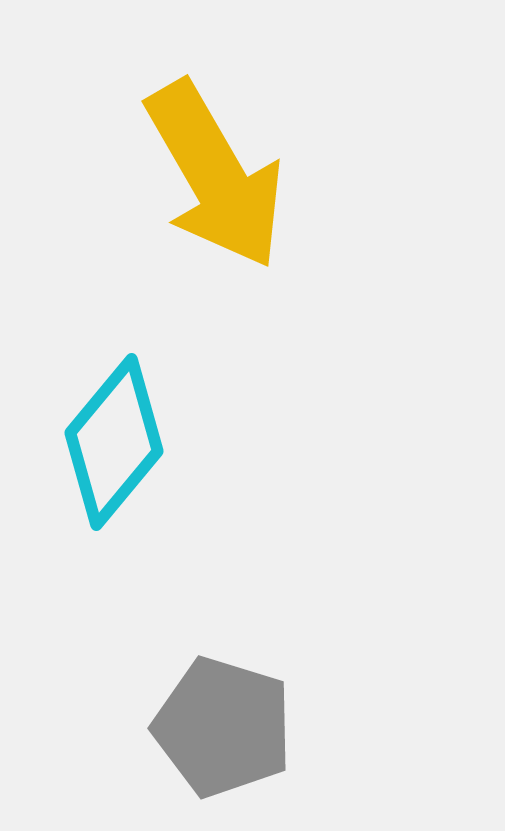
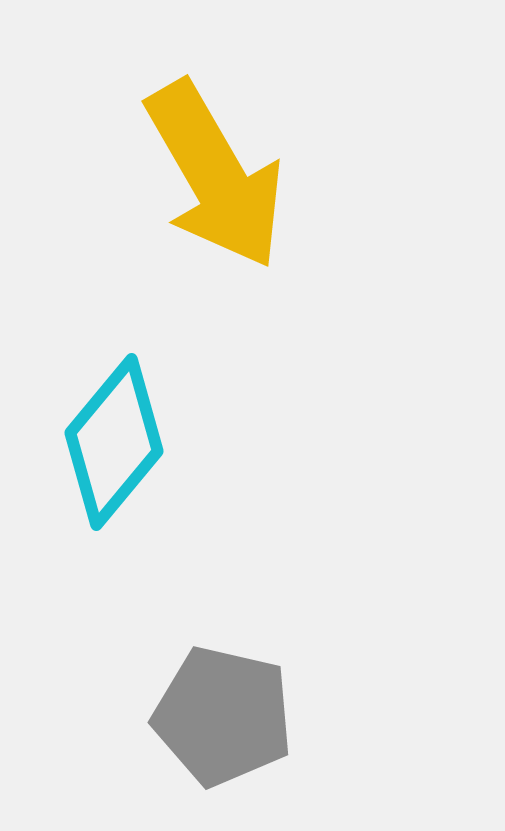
gray pentagon: moved 11 px up; rotated 4 degrees counterclockwise
